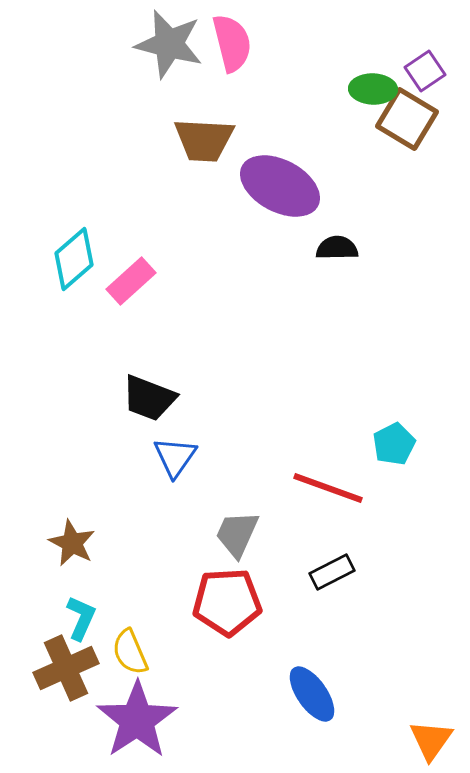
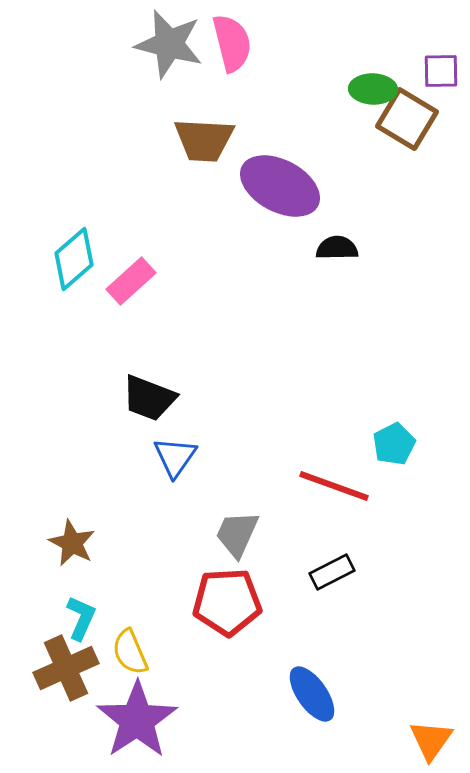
purple square: moved 16 px right; rotated 33 degrees clockwise
red line: moved 6 px right, 2 px up
